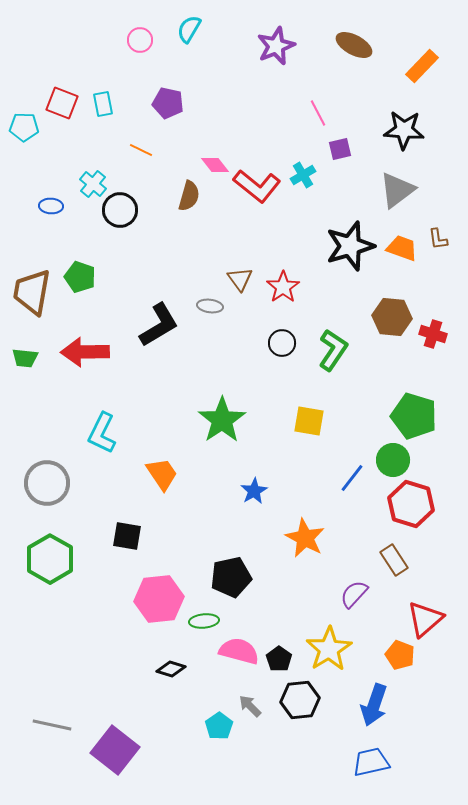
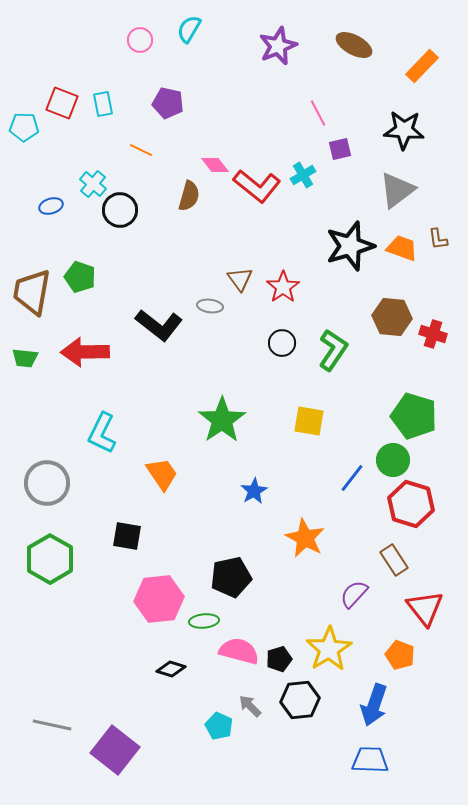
purple star at (276, 46): moved 2 px right
blue ellipse at (51, 206): rotated 20 degrees counterclockwise
black L-shape at (159, 325): rotated 69 degrees clockwise
red triangle at (425, 619): moved 11 px up; rotated 27 degrees counterclockwise
black pentagon at (279, 659): rotated 20 degrees clockwise
cyan pentagon at (219, 726): rotated 12 degrees counterclockwise
blue trapezoid at (371, 762): moved 1 px left, 2 px up; rotated 15 degrees clockwise
